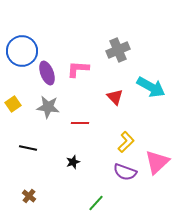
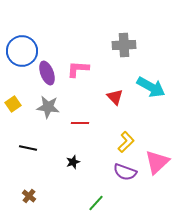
gray cross: moved 6 px right, 5 px up; rotated 20 degrees clockwise
